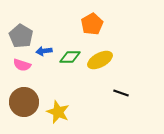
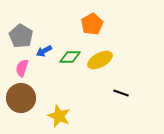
blue arrow: rotated 21 degrees counterclockwise
pink semicircle: moved 3 px down; rotated 90 degrees clockwise
brown circle: moved 3 px left, 4 px up
yellow star: moved 1 px right, 4 px down
